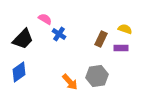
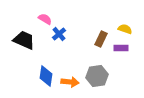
blue cross: rotated 16 degrees clockwise
black trapezoid: moved 1 px right, 1 px down; rotated 110 degrees counterclockwise
blue diamond: moved 27 px right, 4 px down; rotated 45 degrees counterclockwise
orange arrow: rotated 42 degrees counterclockwise
